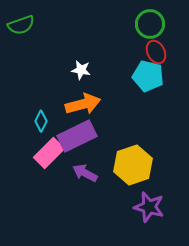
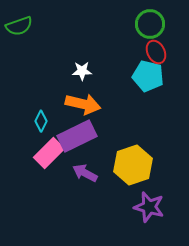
green semicircle: moved 2 px left, 1 px down
white star: moved 1 px right, 1 px down; rotated 12 degrees counterclockwise
orange arrow: rotated 28 degrees clockwise
